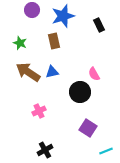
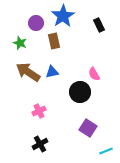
purple circle: moved 4 px right, 13 px down
blue star: rotated 15 degrees counterclockwise
black cross: moved 5 px left, 6 px up
